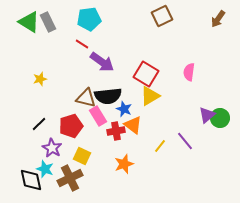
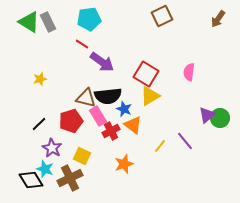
red pentagon: moved 5 px up
red cross: moved 5 px left; rotated 18 degrees counterclockwise
black diamond: rotated 20 degrees counterclockwise
